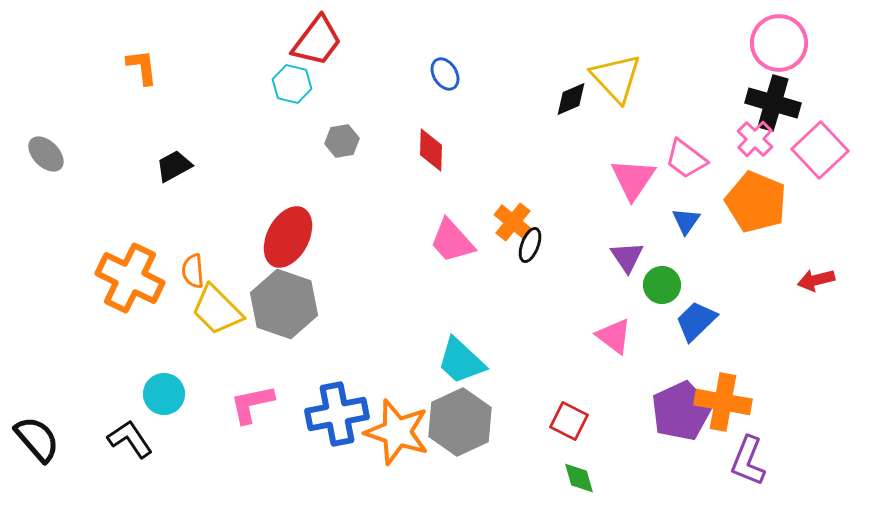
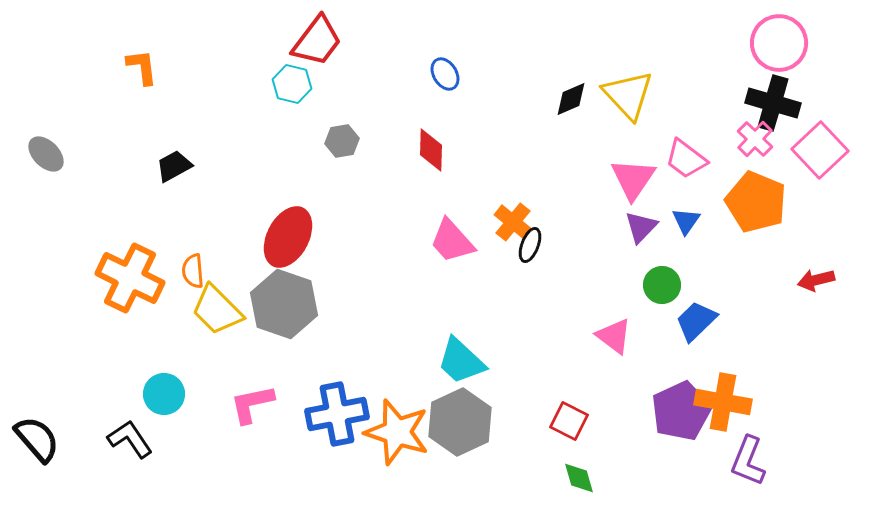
yellow triangle at (616, 78): moved 12 px right, 17 px down
purple triangle at (627, 257): moved 14 px right, 30 px up; rotated 18 degrees clockwise
